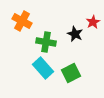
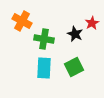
red star: moved 1 px left, 1 px down
green cross: moved 2 px left, 3 px up
cyan rectangle: moved 1 px right; rotated 45 degrees clockwise
green square: moved 3 px right, 6 px up
